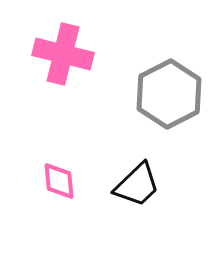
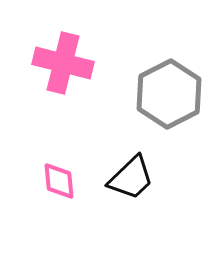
pink cross: moved 9 px down
black trapezoid: moved 6 px left, 7 px up
